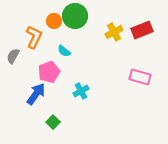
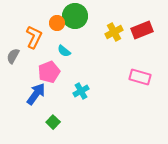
orange circle: moved 3 px right, 2 px down
